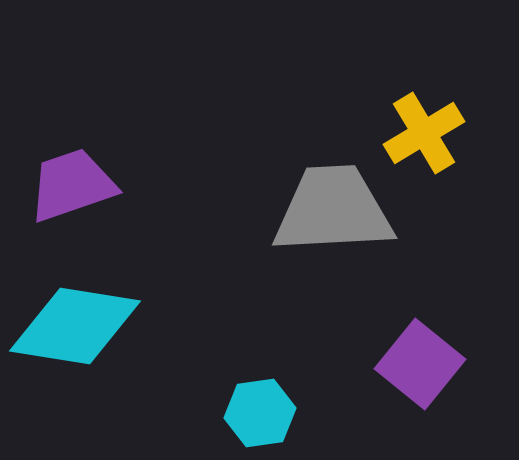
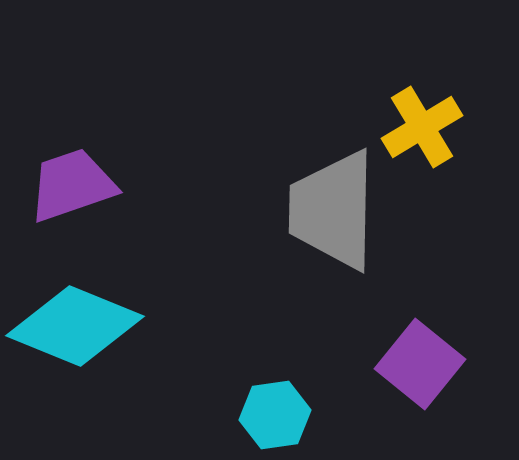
yellow cross: moved 2 px left, 6 px up
gray trapezoid: rotated 86 degrees counterclockwise
cyan diamond: rotated 13 degrees clockwise
cyan hexagon: moved 15 px right, 2 px down
